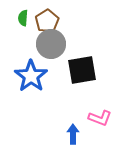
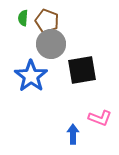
brown pentagon: rotated 20 degrees counterclockwise
